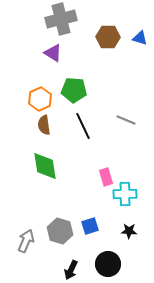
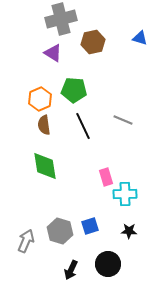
brown hexagon: moved 15 px left, 5 px down; rotated 15 degrees counterclockwise
gray line: moved 3 px left
